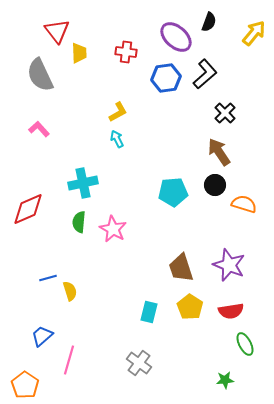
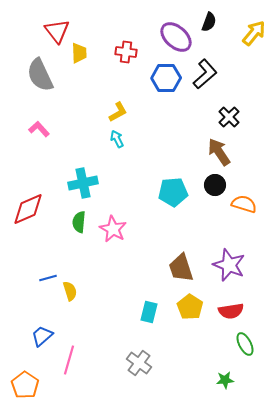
blue hexagon: rotated 8 degrees clockwise
black cross: moved 4 px right, 4 px down
